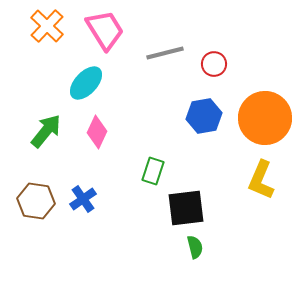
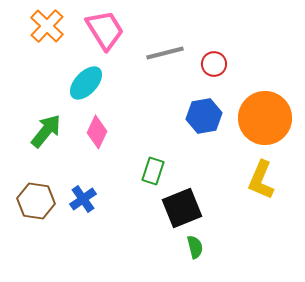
black square: moved 4 px left; rotated 15 degrees counterclockwise
